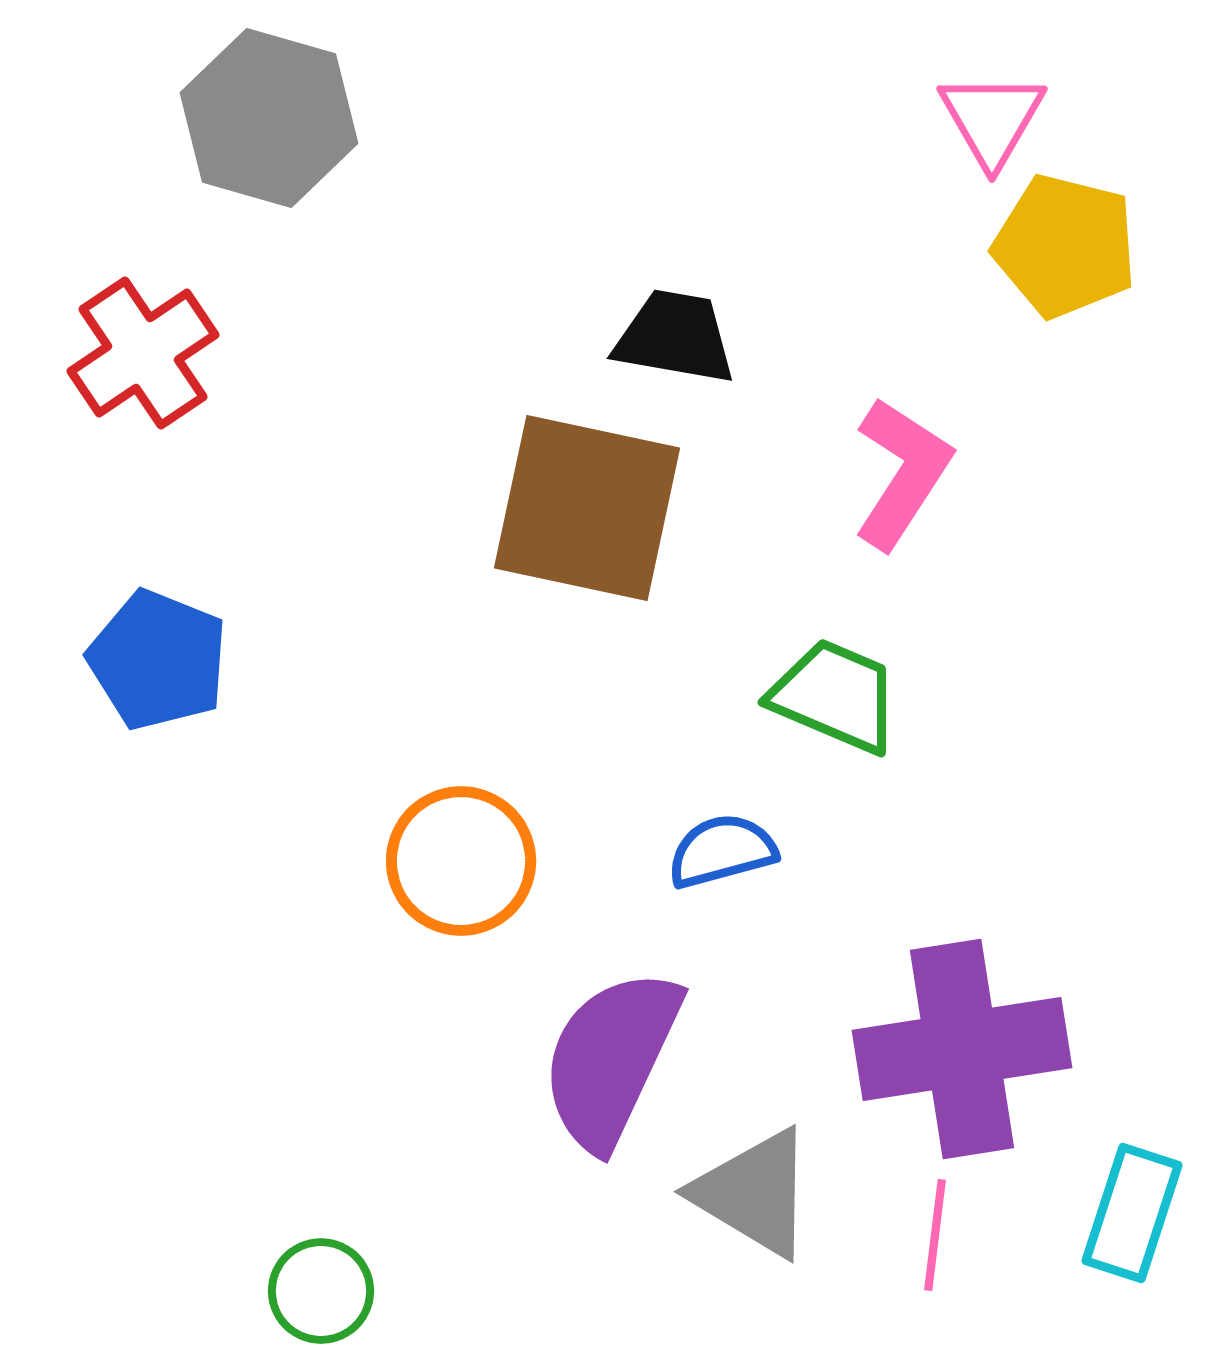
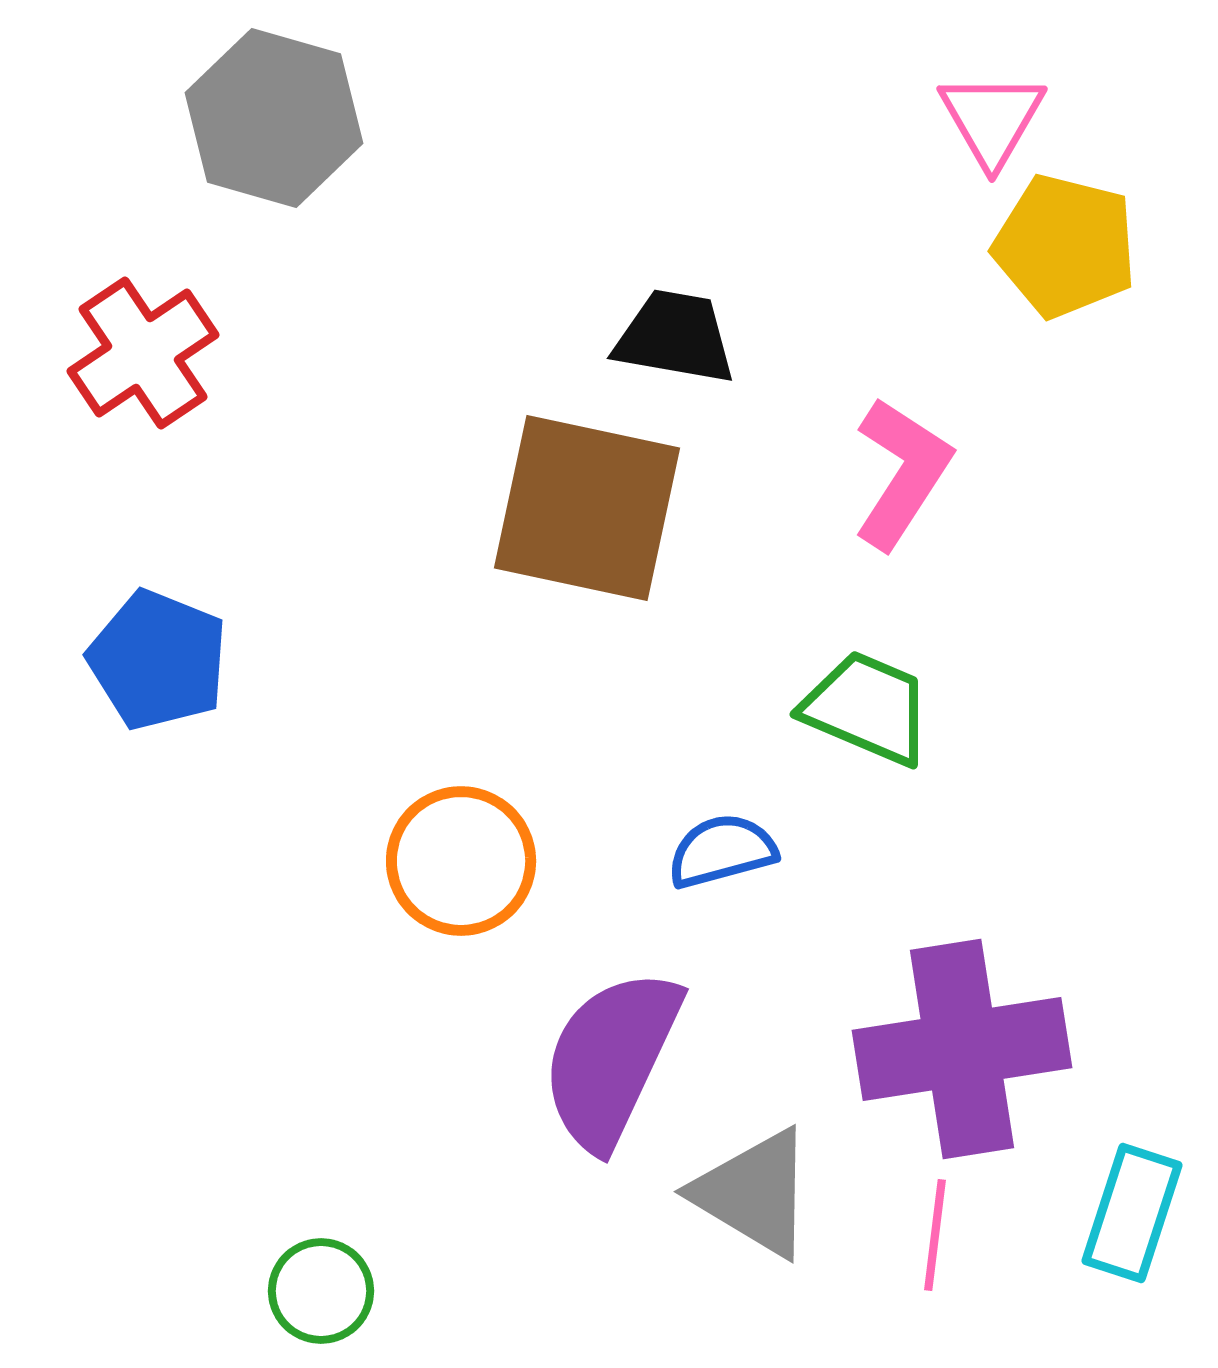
gray hexagon: moved 5 px right
green trapezoid: moved 32 px right, 12 px down
